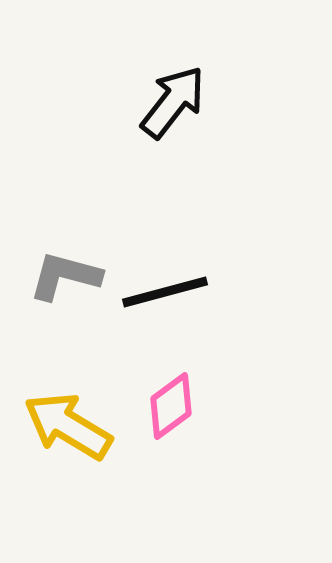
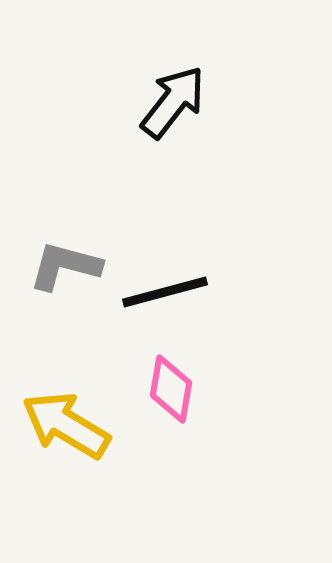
gray L-shape: moved 10 px up
pink diamond: moved 17 px up; rotated 44 degrees counterclockwise
yellow arrow: moved 2 px left, 1 px up
